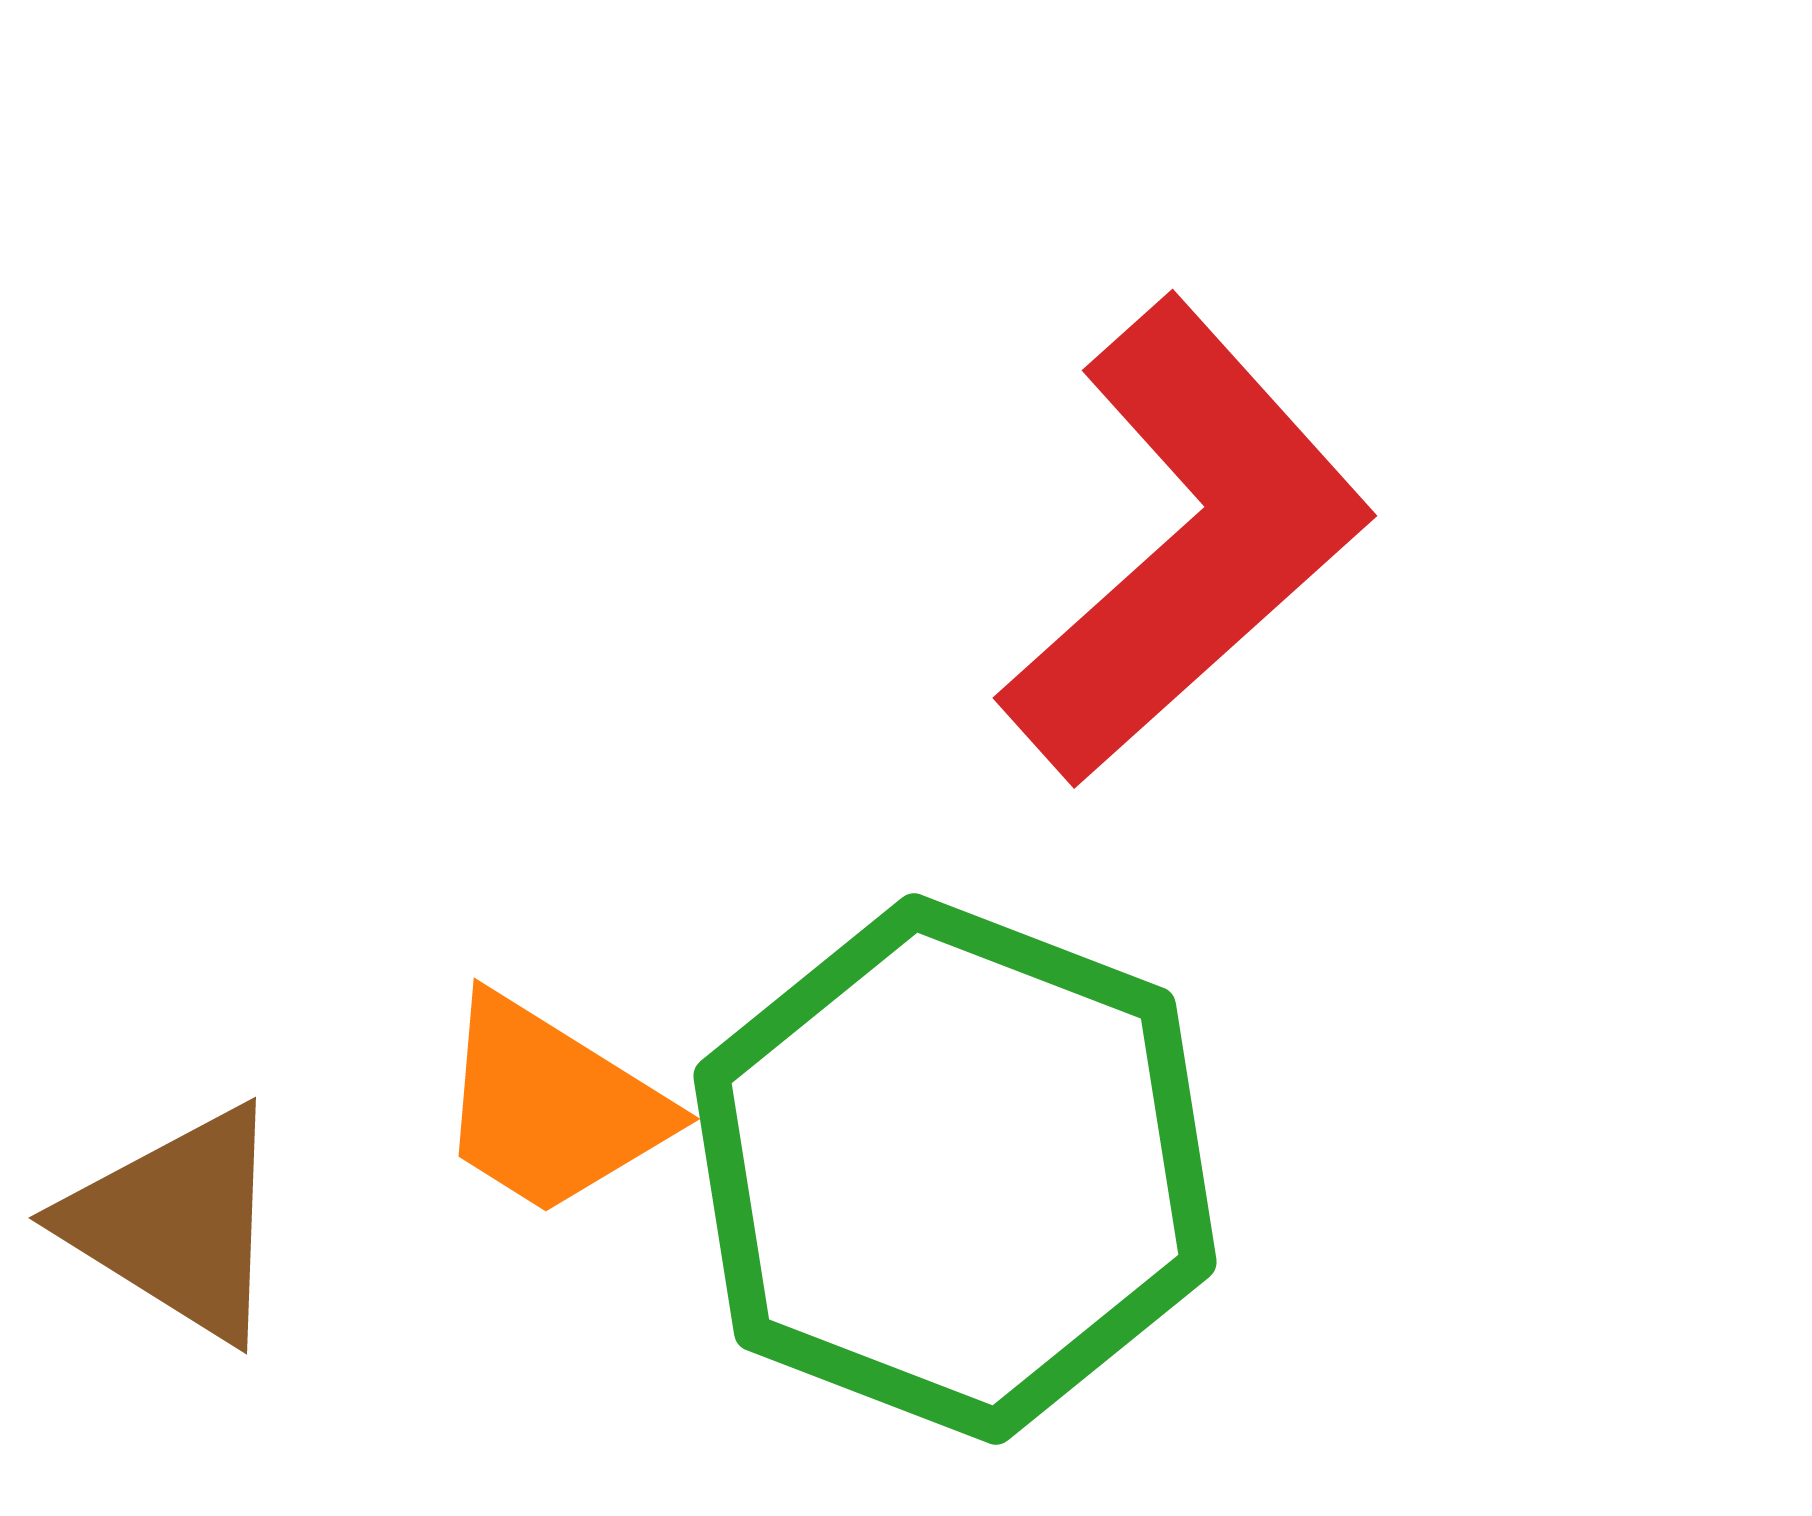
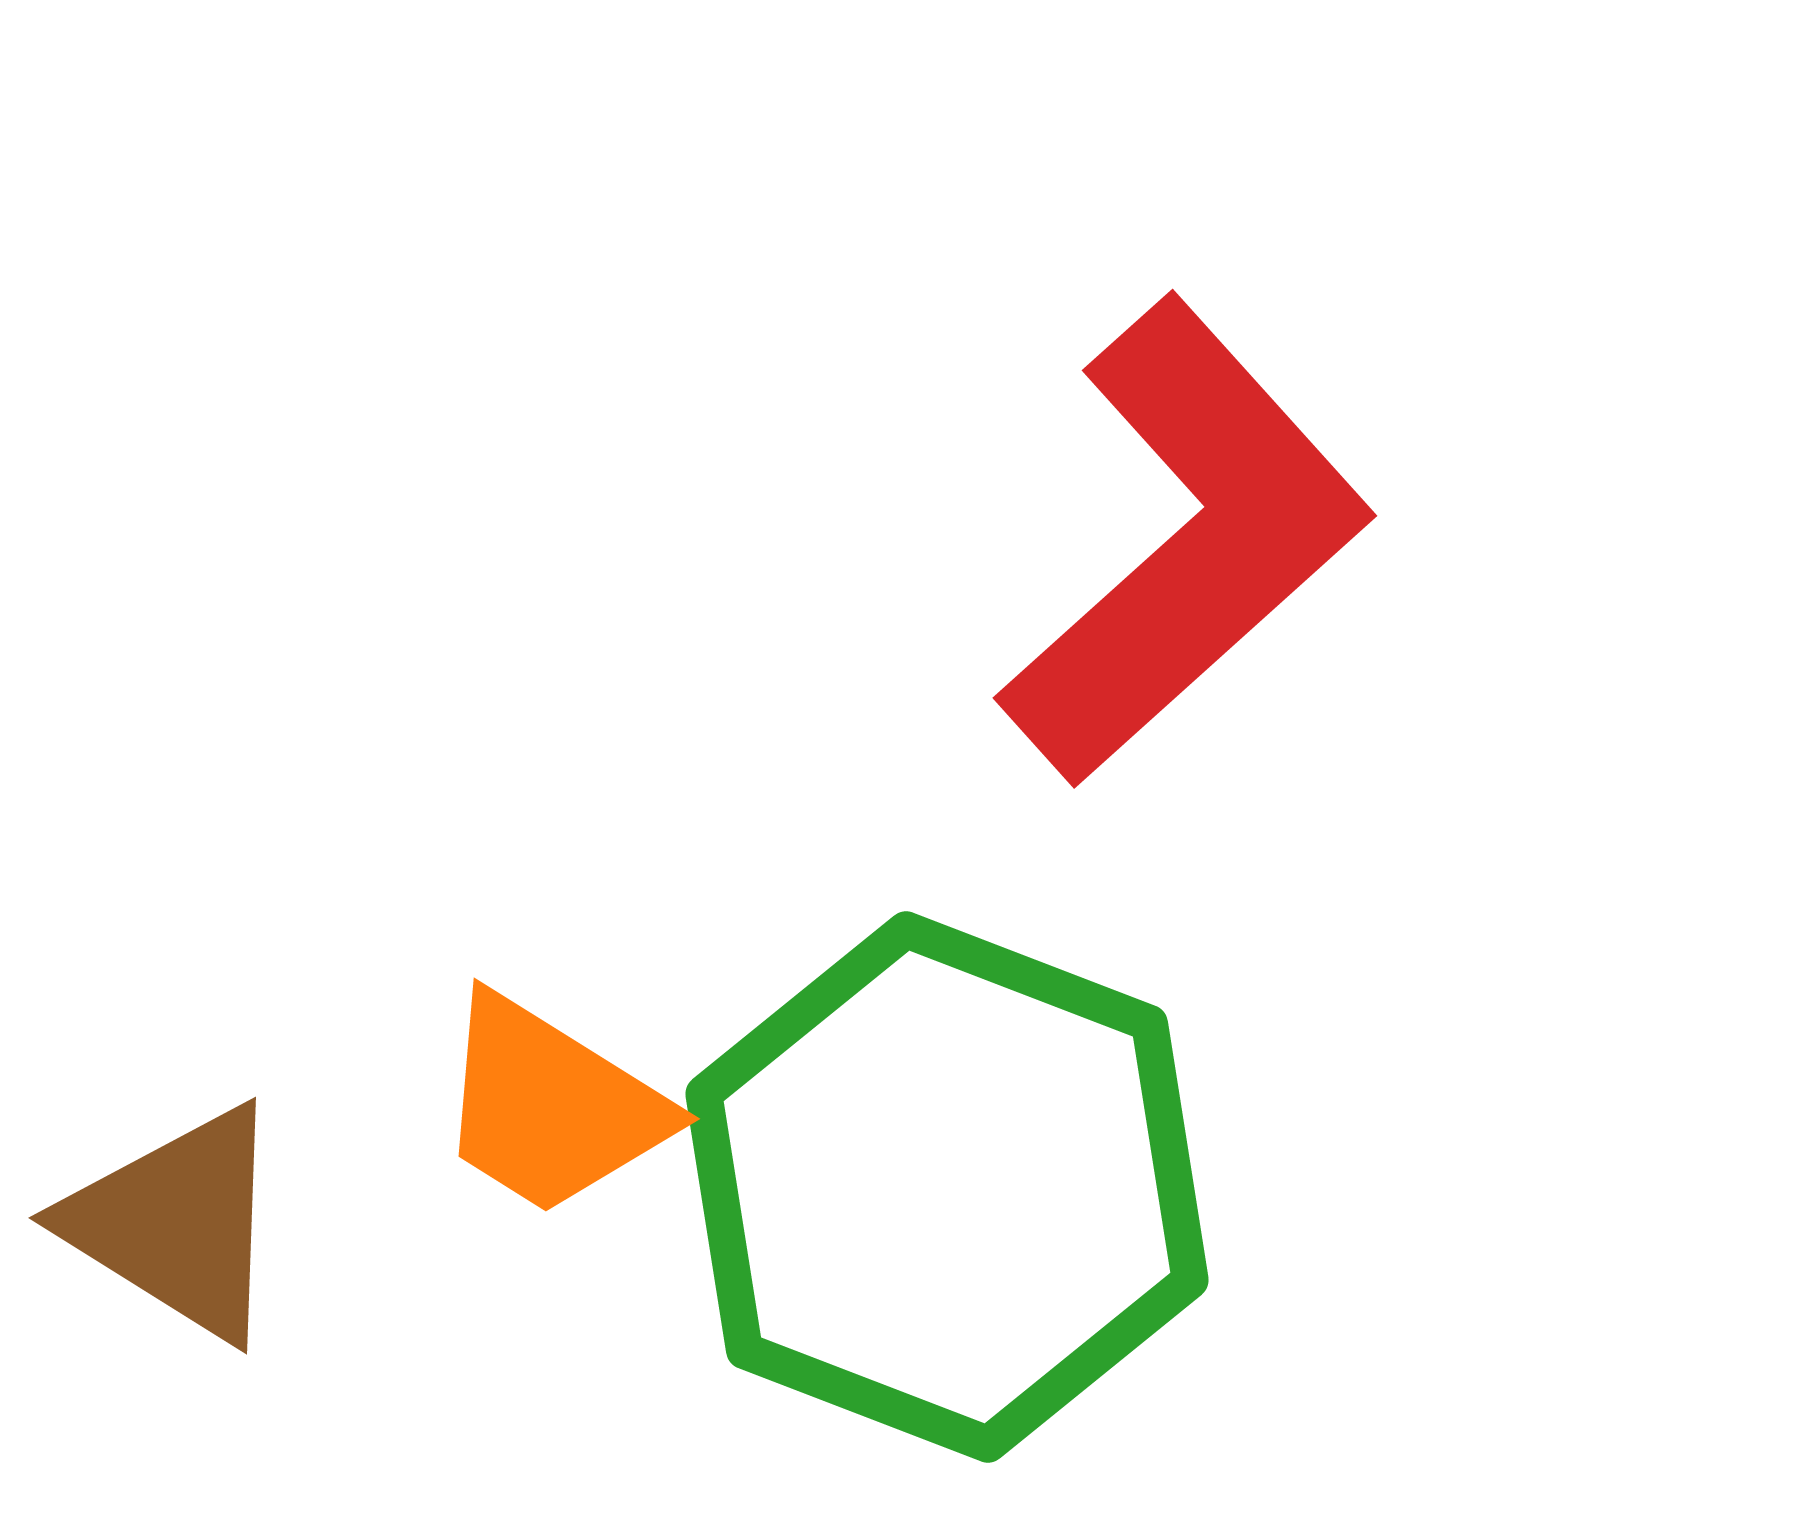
green hexagon: moved 8 px left, 18 px down
